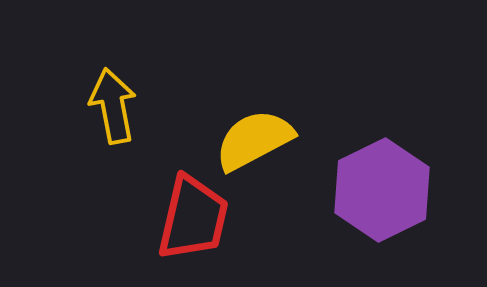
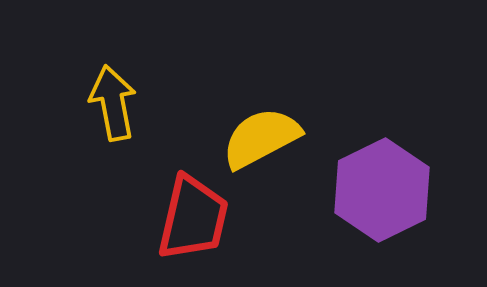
yellow arrow: moved 3 px up
yellow semicircle: moved 7 px right, 2 px up
